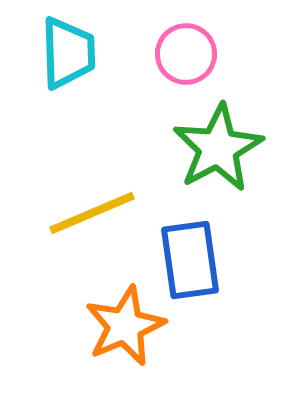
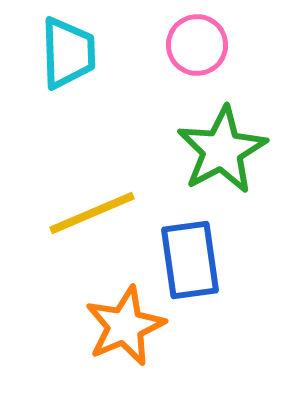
pink circle: moved 11 px right, 9 px up
green star: moved 4 px right, 2 px down
